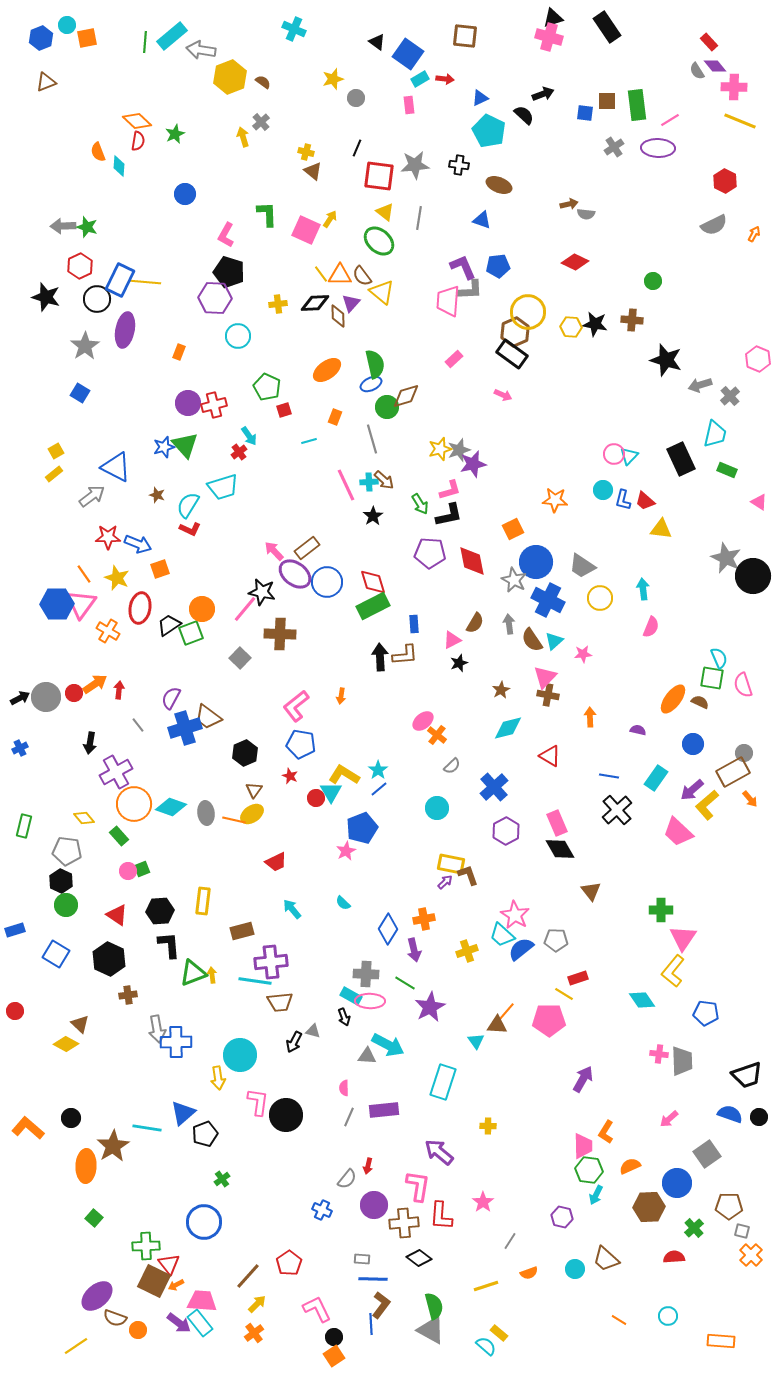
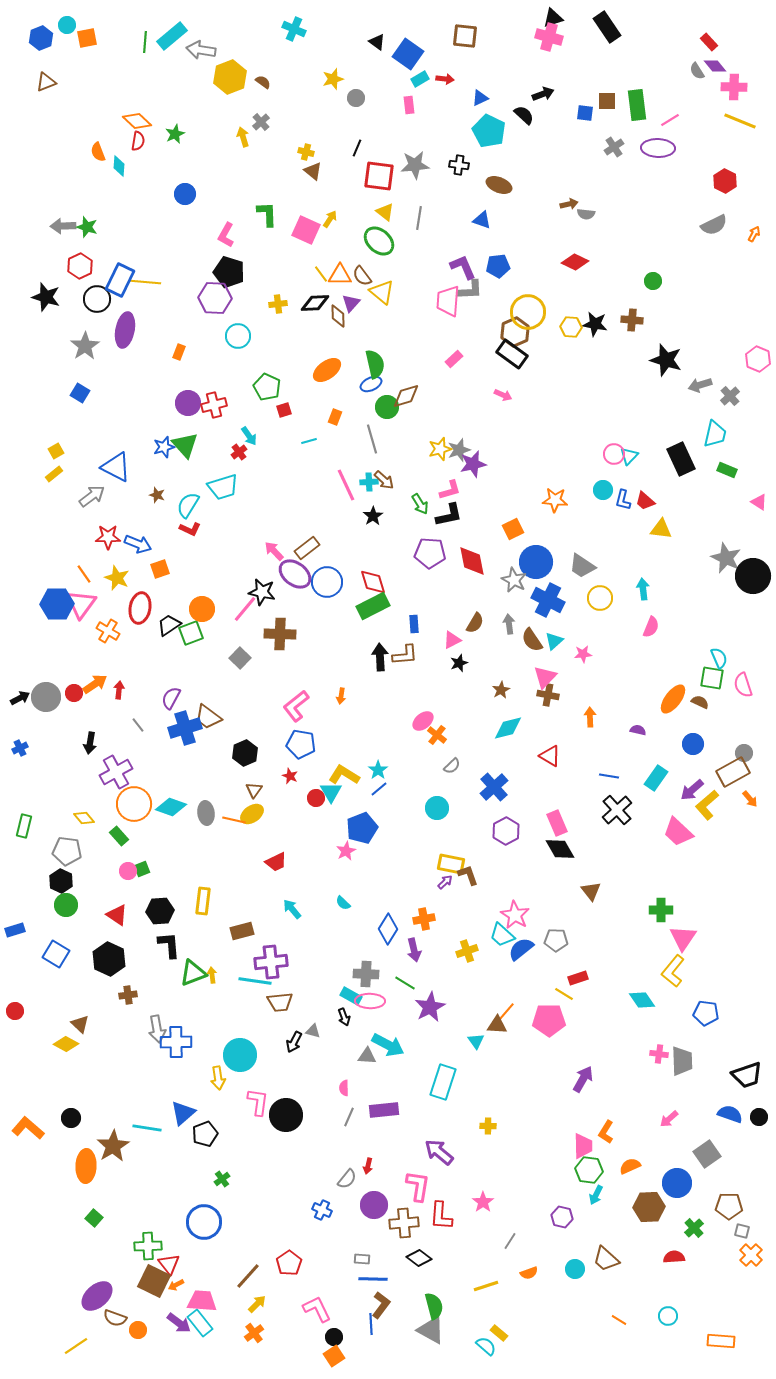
green cross at (146, 1246): moved 2 px right
